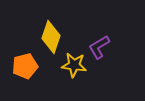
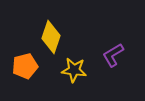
purple L-shape: moved 14 px right, 8 px down
yellow star: moved 5 px down
